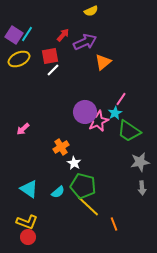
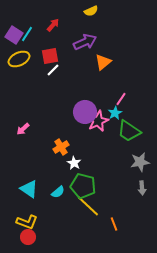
red arrow: moved 10 px left, 10 px up
